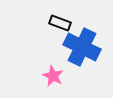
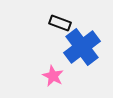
blue cross: rotated 27 degrees clockwise
